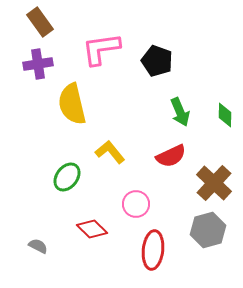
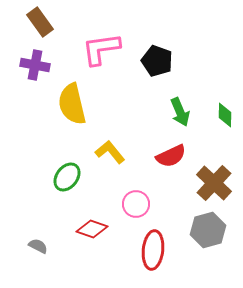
purple cross: moved 3 px left, 1 px down; rotated 20 degrees clockwise
red diamond: rotated 24 degrees counterclockwise
